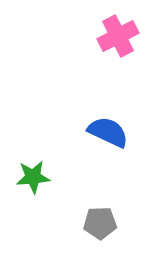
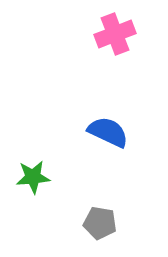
pink cross: moved 3 px left, 2 px up; rotated 6 degrees clockwise
gray pentagon: rotated 12 degrees clockwise
